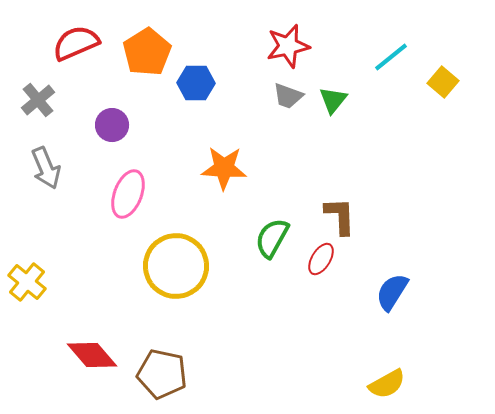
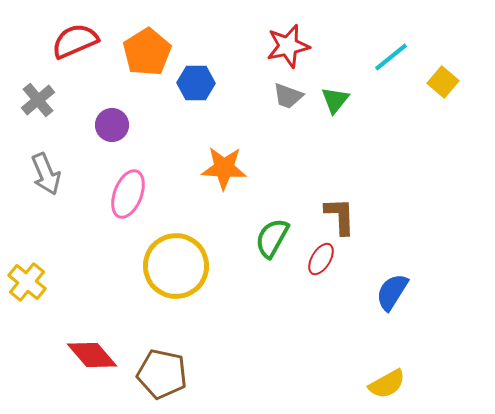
red semicircle: moved 1 px left, 2 px up
green triangle: moved 2 px right
gray arrow: moved 6 px down
